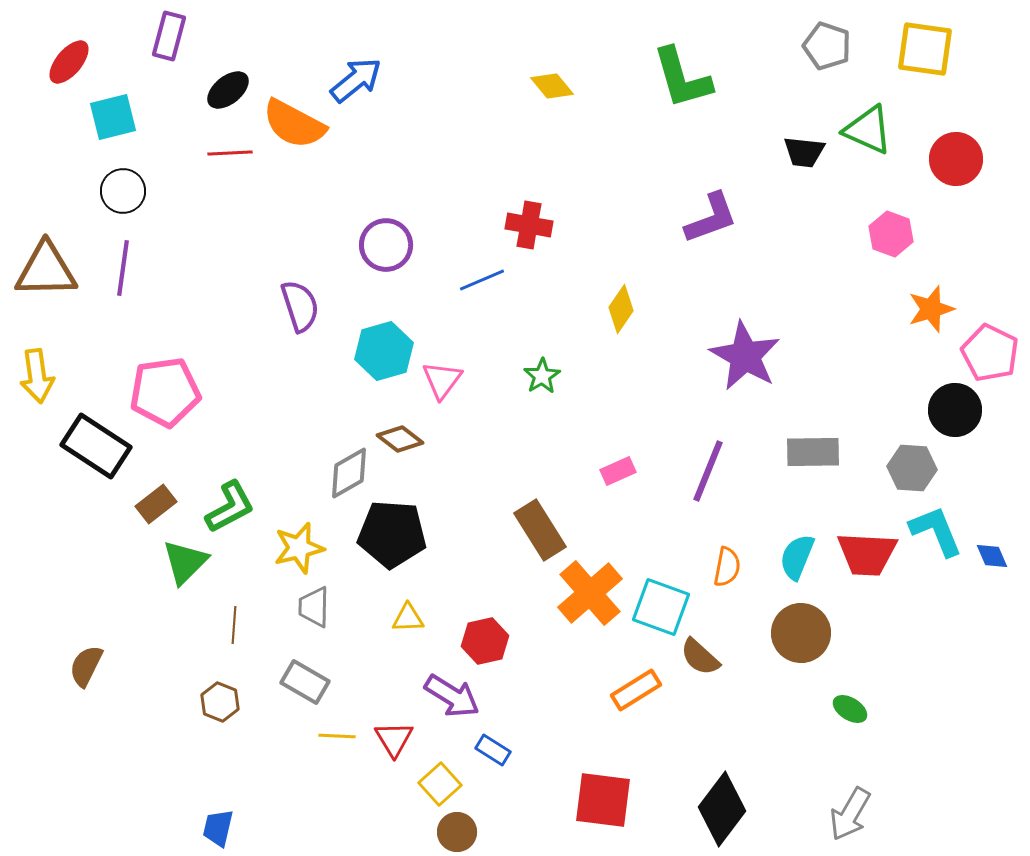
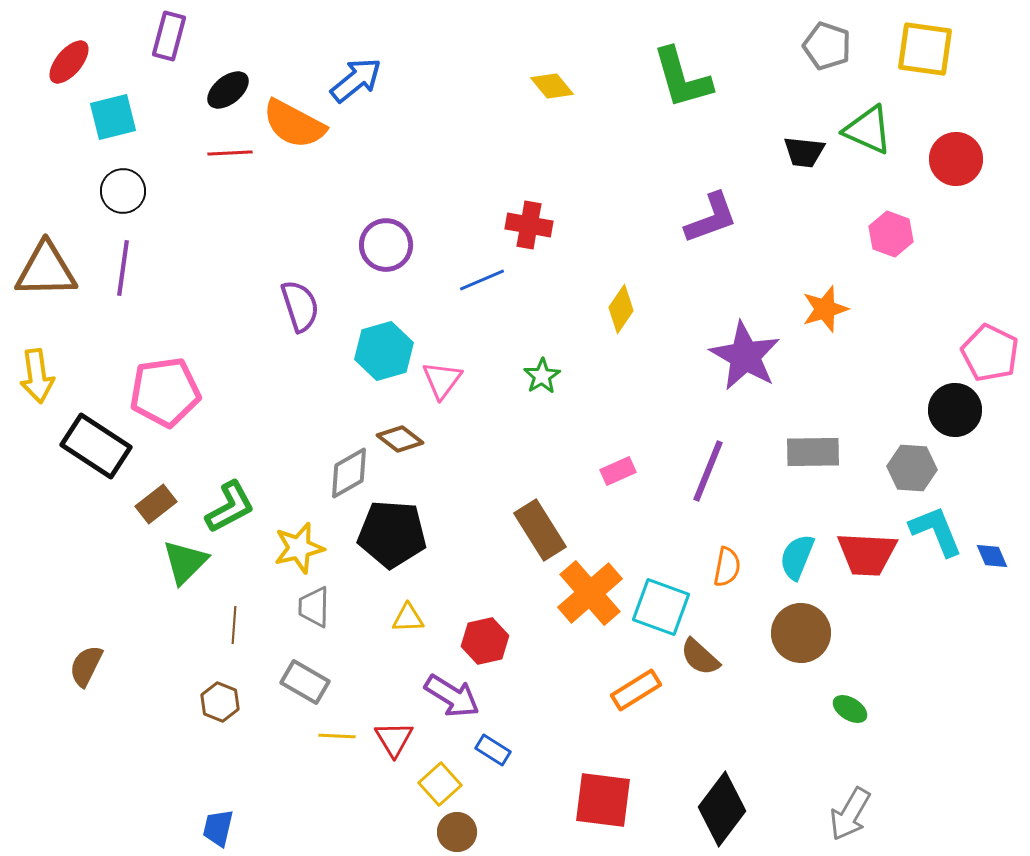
orange star at (931, 309): moved 106 px left
